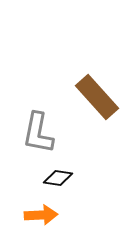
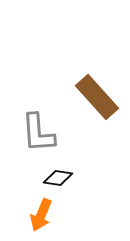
gray L-shape: rotated 15 degrees counterclockwise
orange arrow: rotated 116 degrees clockwise
